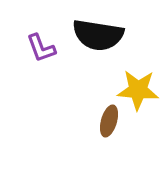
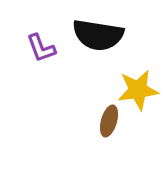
yellow star: rotated 12 degrees counterclockwise
